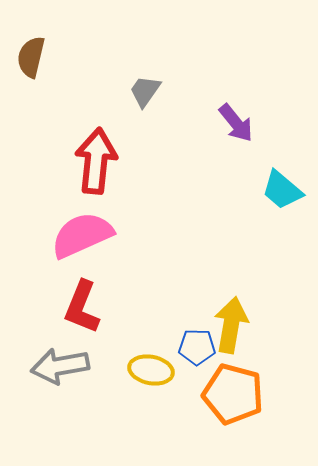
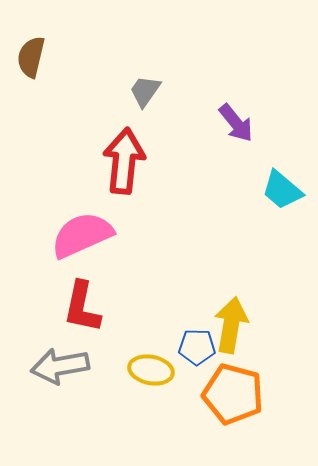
red arrow: moved 28 px right
red L-shape: rotated 10 degrees counterclockwise
